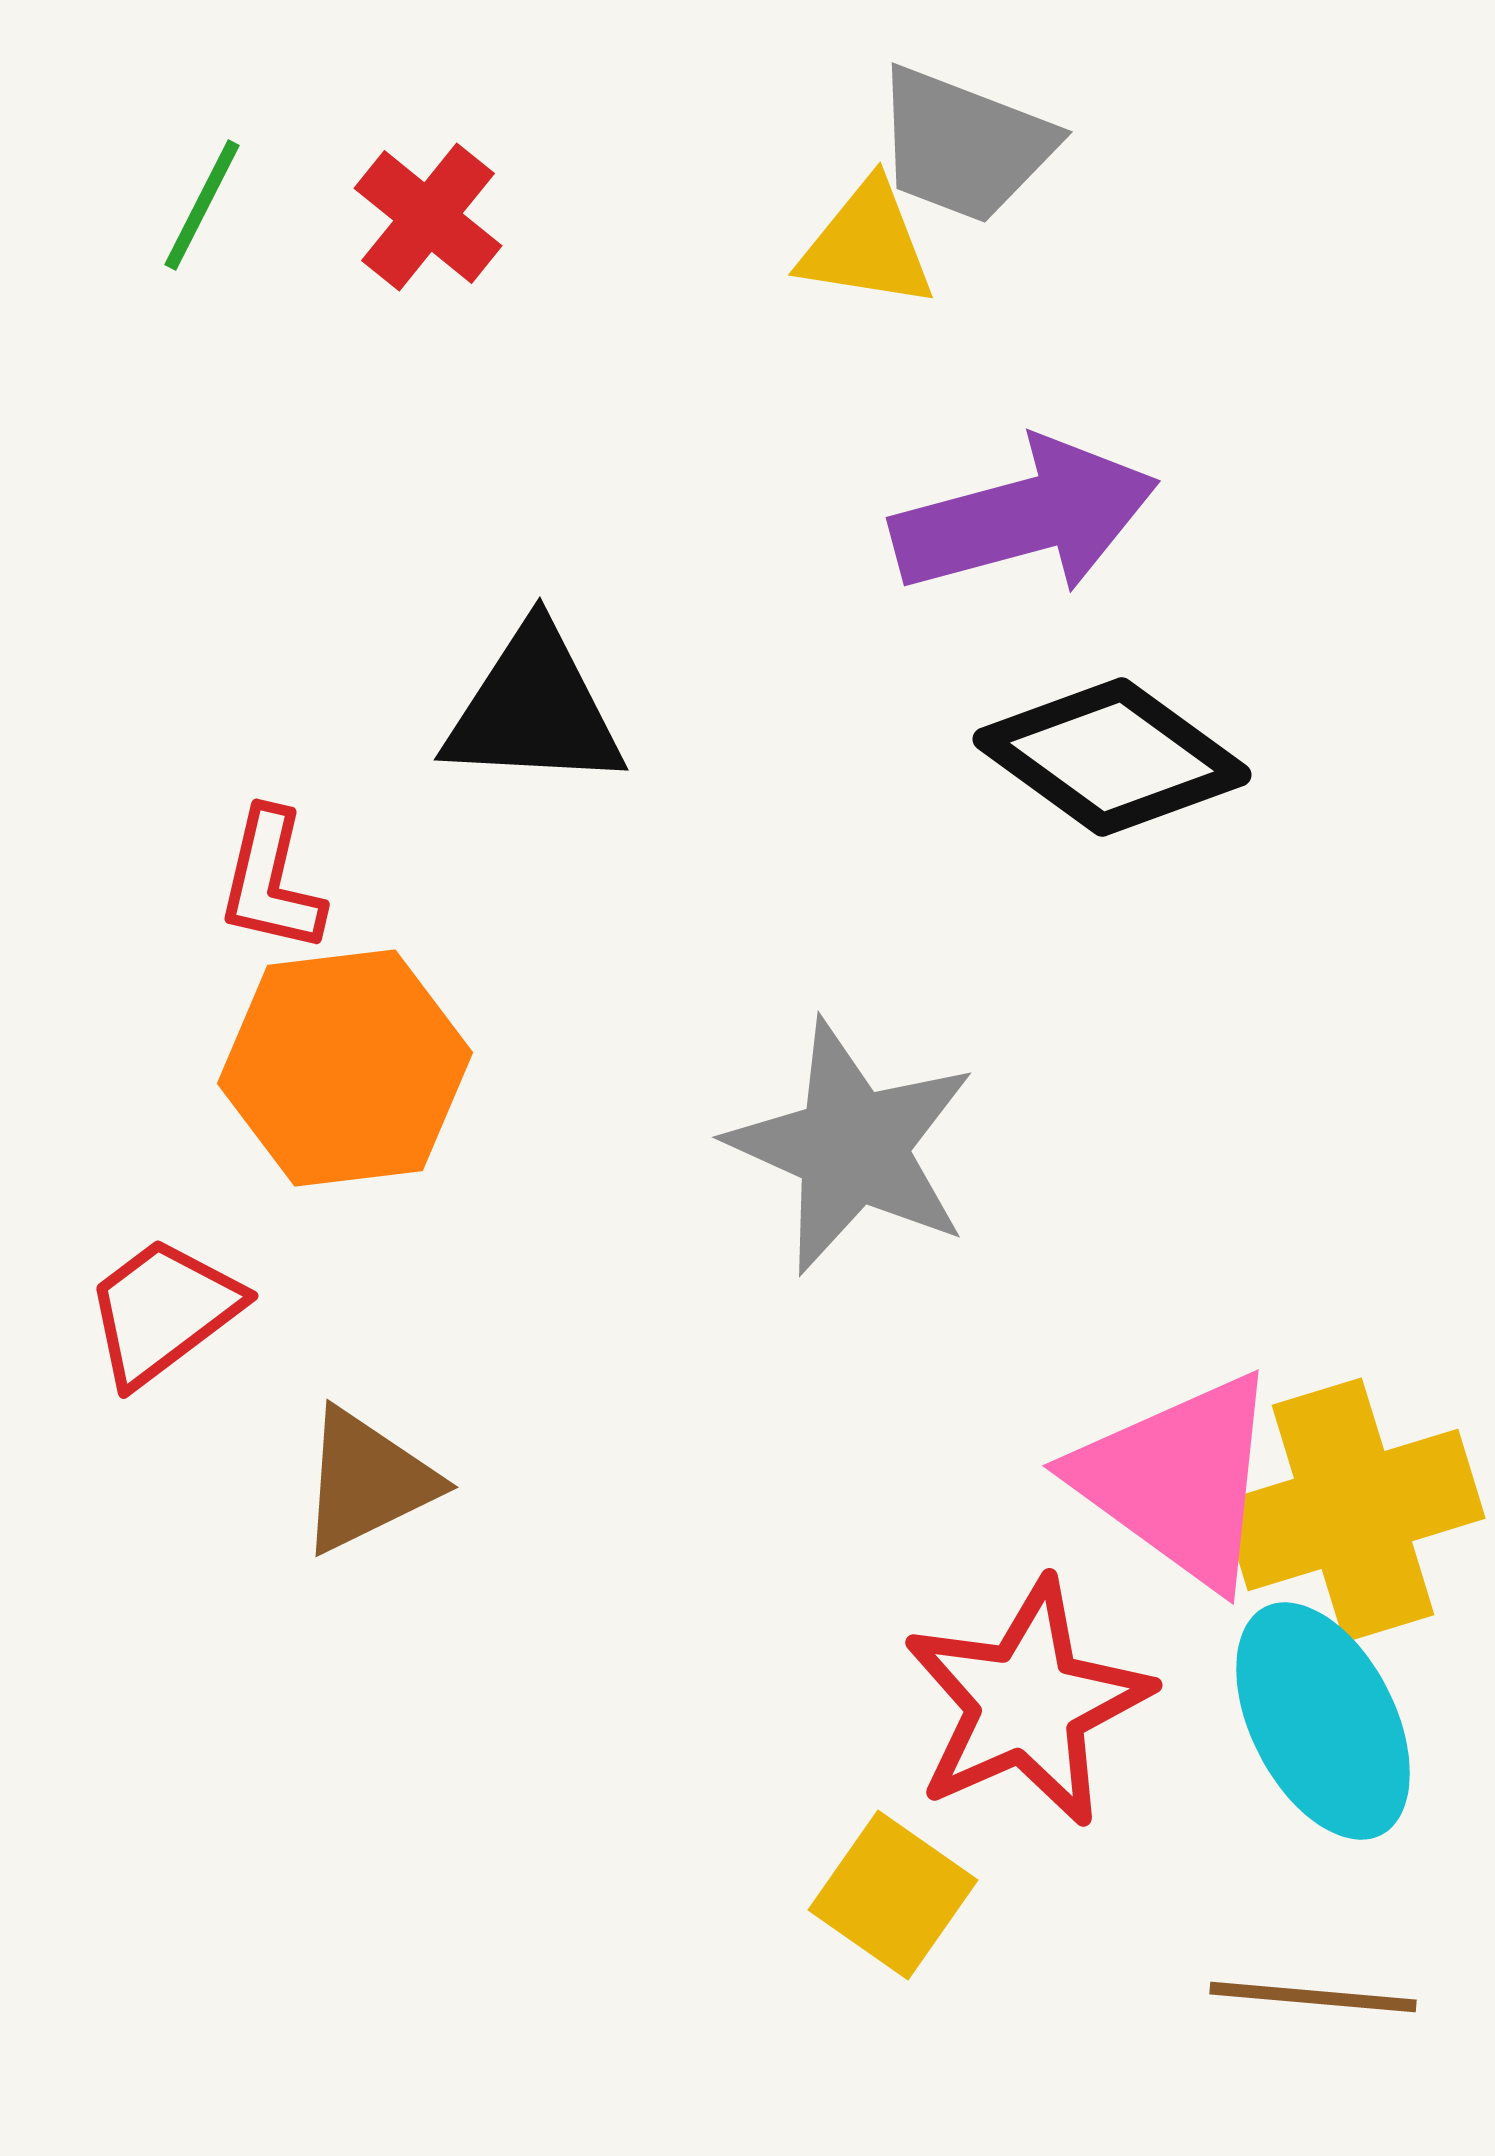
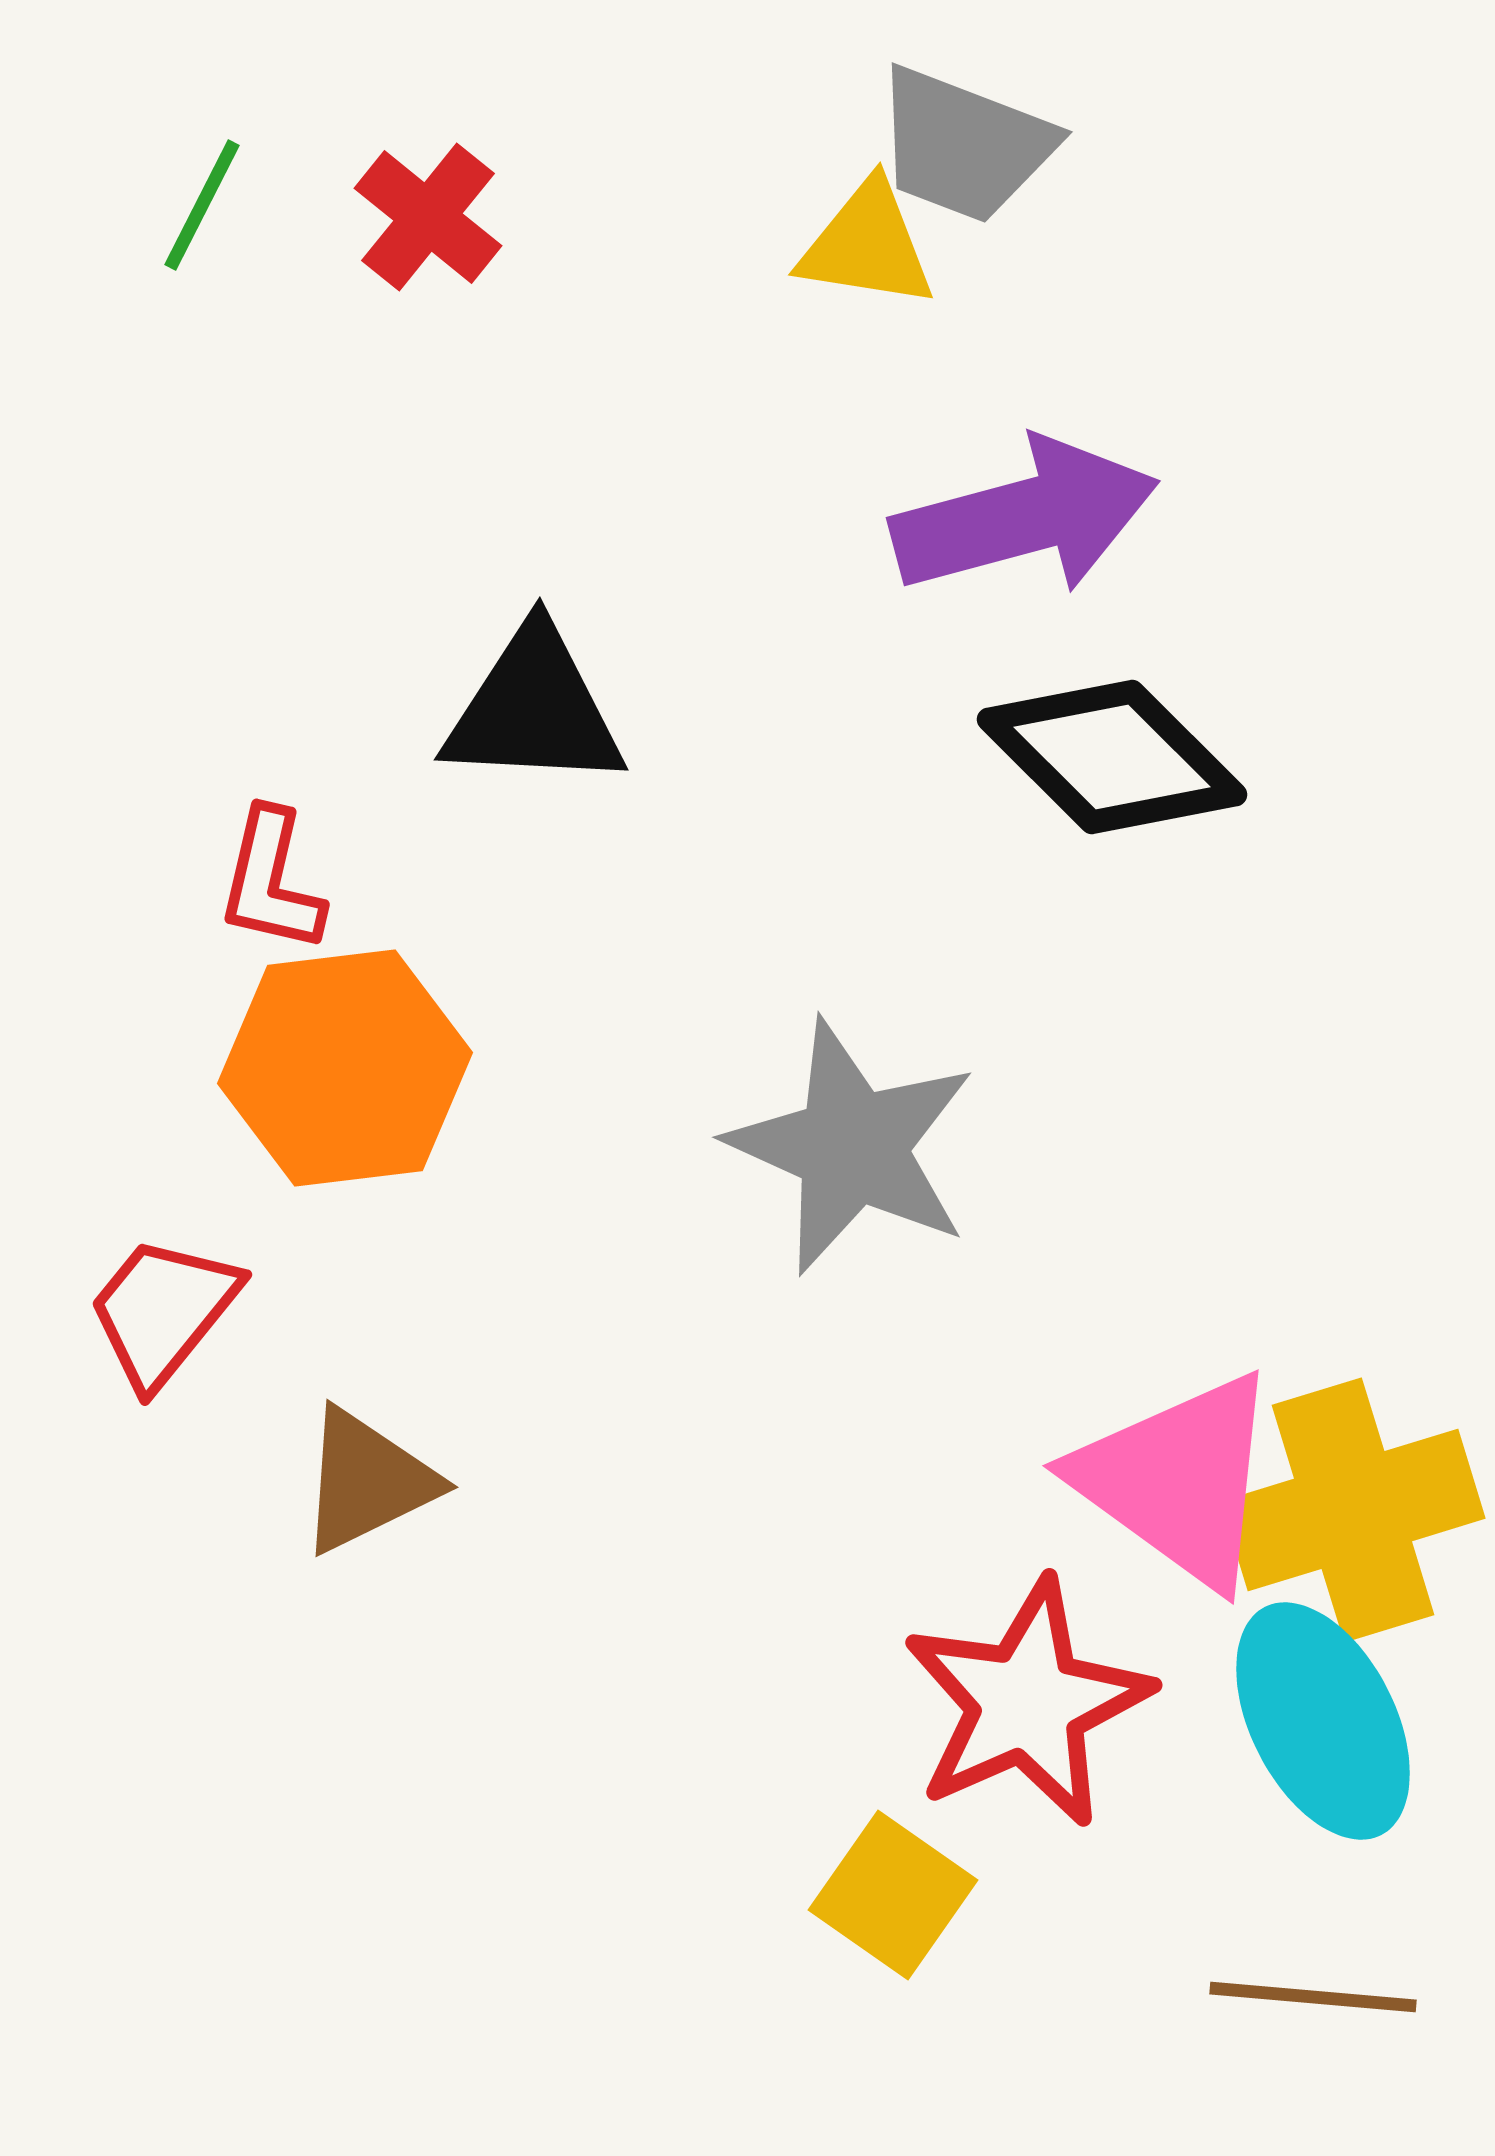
black diamond: rotated 9 degrees clockwise
red trapezoid: rotated 14 degrees counterclockwise
